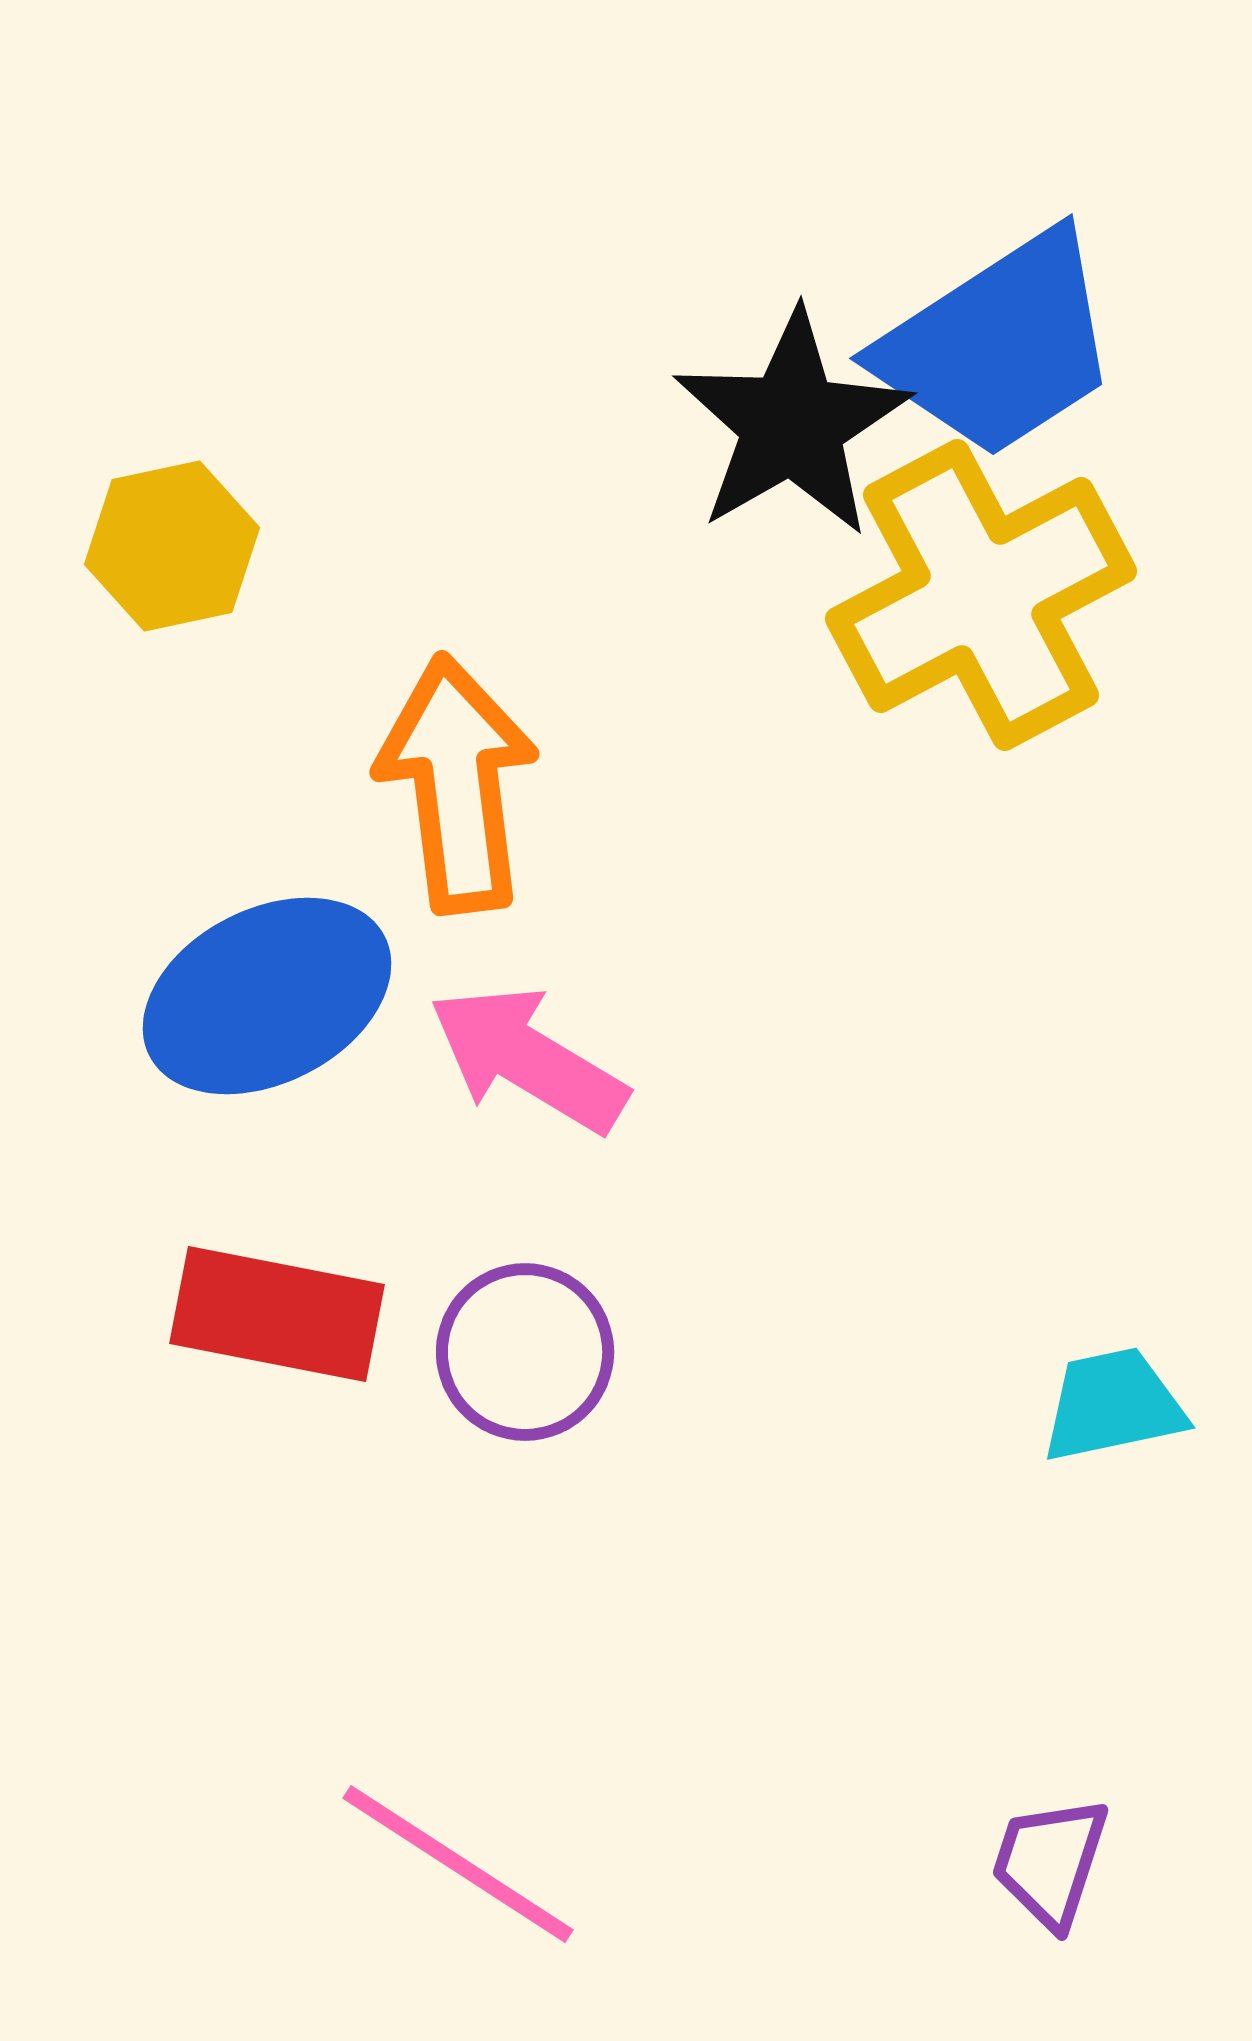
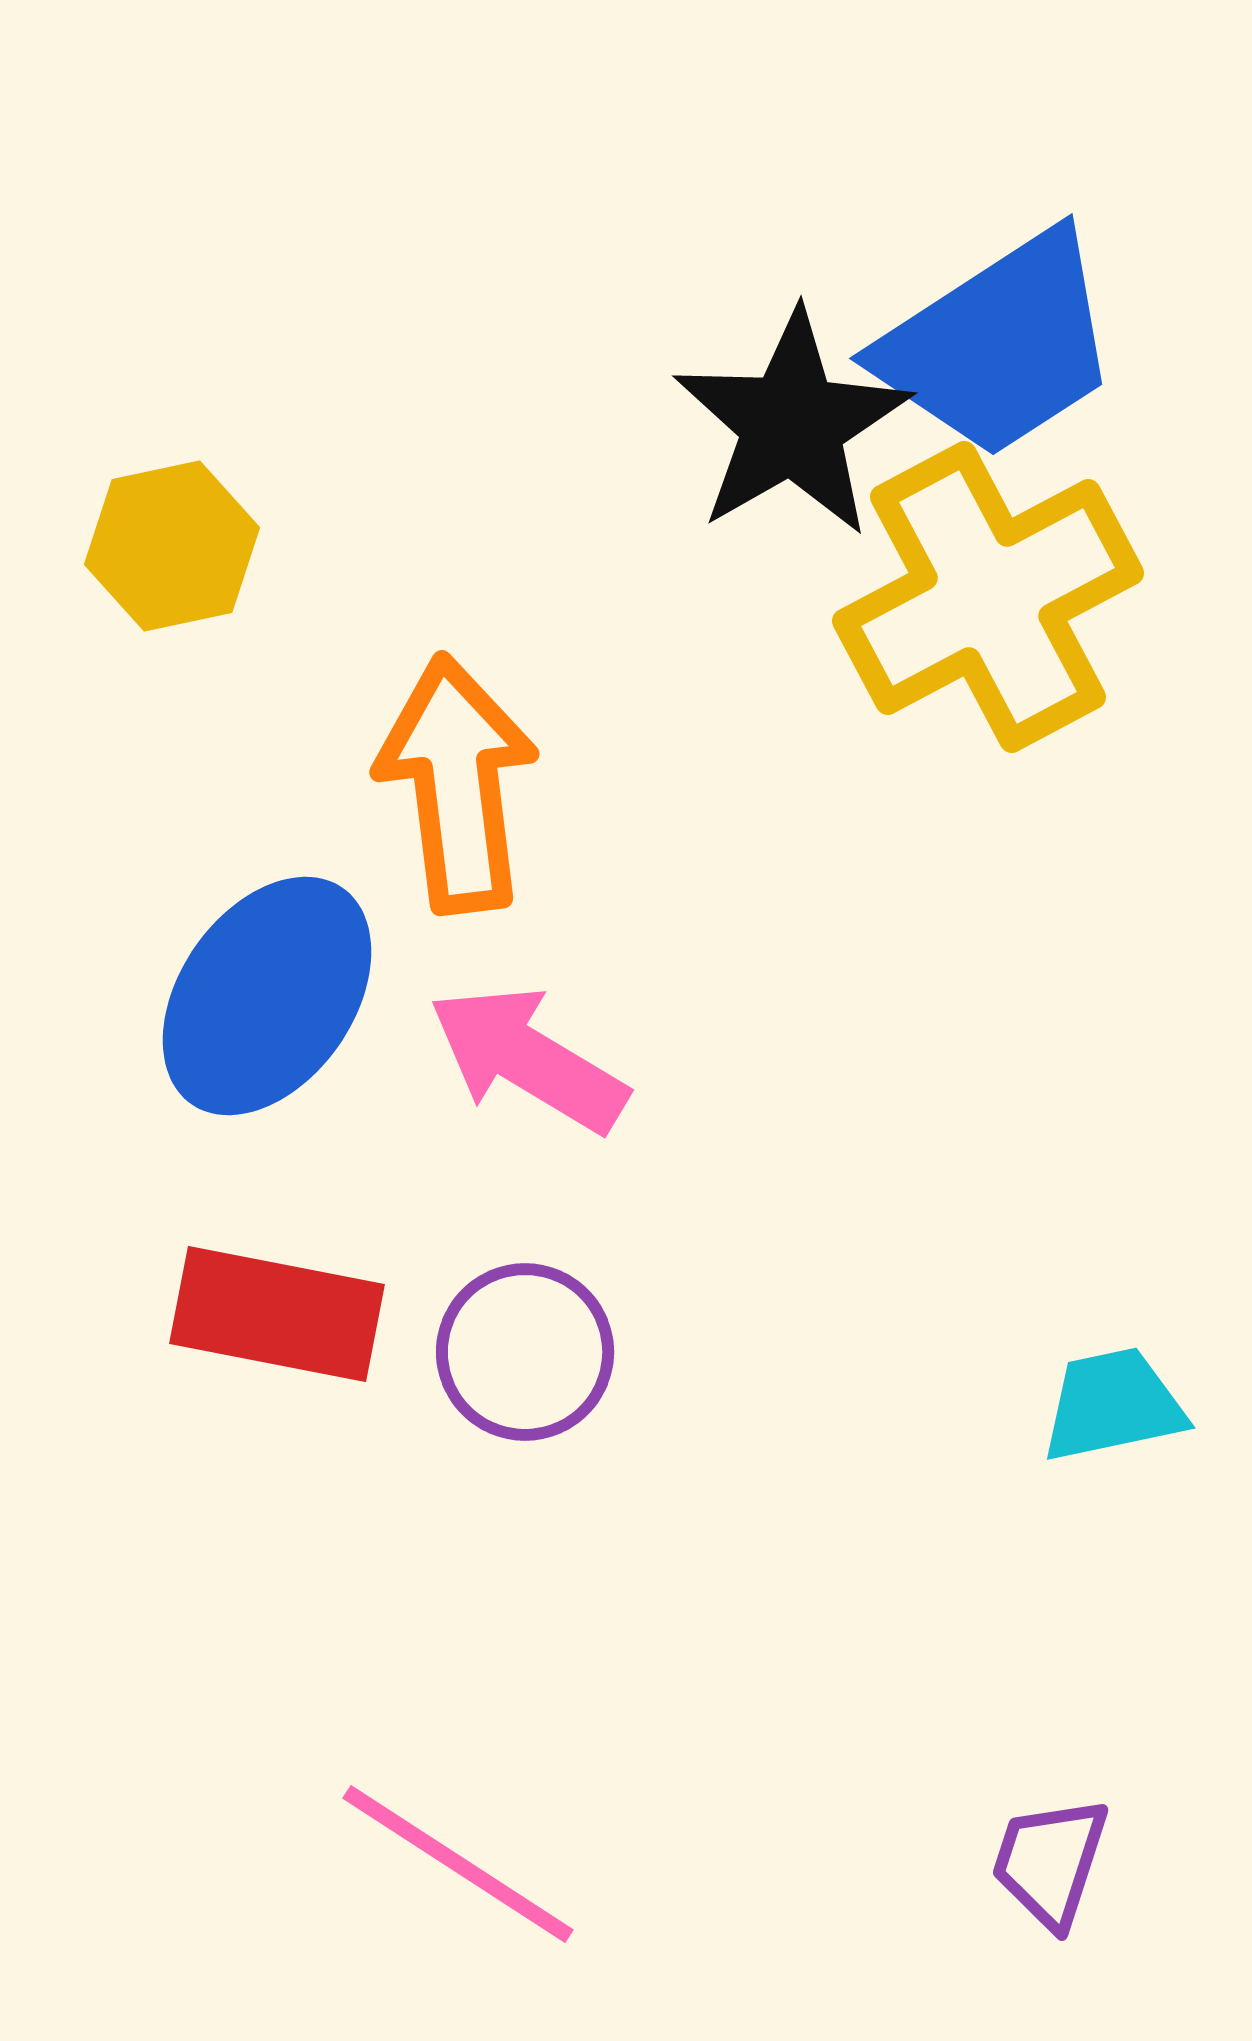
yellow cross: moved 7 px right, 2 px down
blue ellipse: rotated 28 degrees counterclockwise
